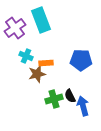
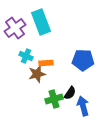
cyan rectangle: moved 2 px down
blue pentagon: moved 2 px right
black semicircle: moved 3 px up; rotated 120 degrees counterclockwise
